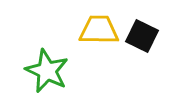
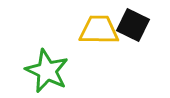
black square: moved 9 px left, 11 px up
